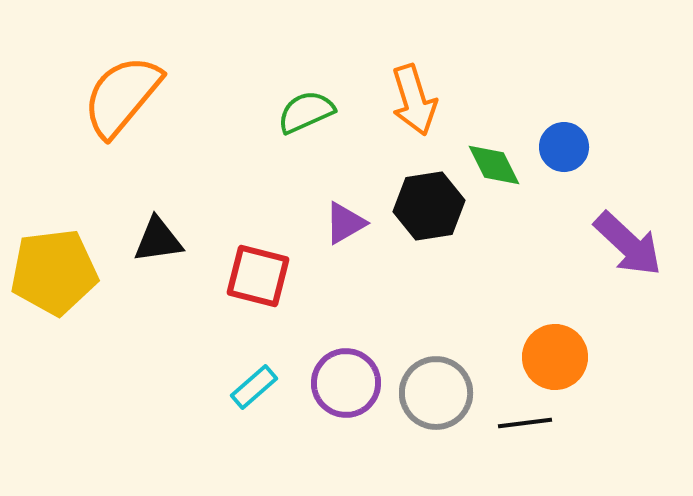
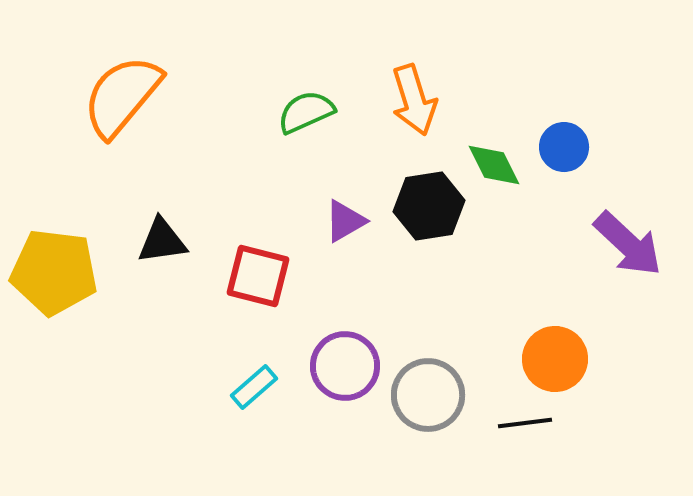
purple triangle: moved 2 px up
black triangle: moved 4 px right, 1 px down
yellow pentagon: rotated 14 degrees clockwise
orange circle: moved 2 px down
purple circle: moved 1 px left, 17 px up
gray circle: moved 8 px left, 2 px down
